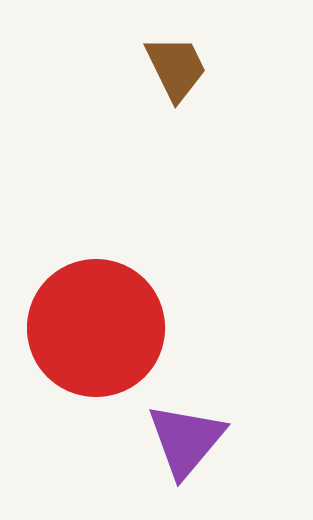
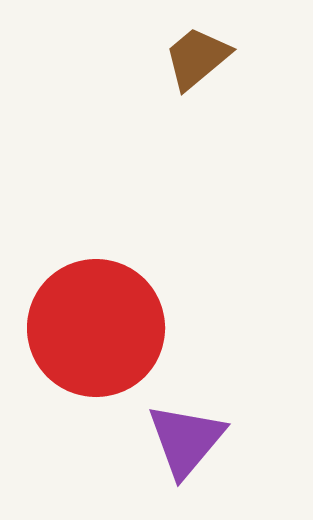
brown trapezoid: moved 21 px right, 10 px up; rotated 104 degrees counterclockwise
